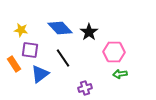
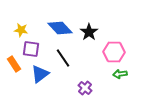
purple square: moved 1 px right, 1 px up
purple cross: rotated 32 degrees counterclockwise
